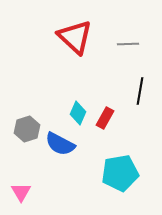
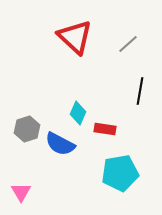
gray line: rotated 40 degrees counterclockwise
red rectangle: moved 11 px down; rotated 70 degrees clockwise
